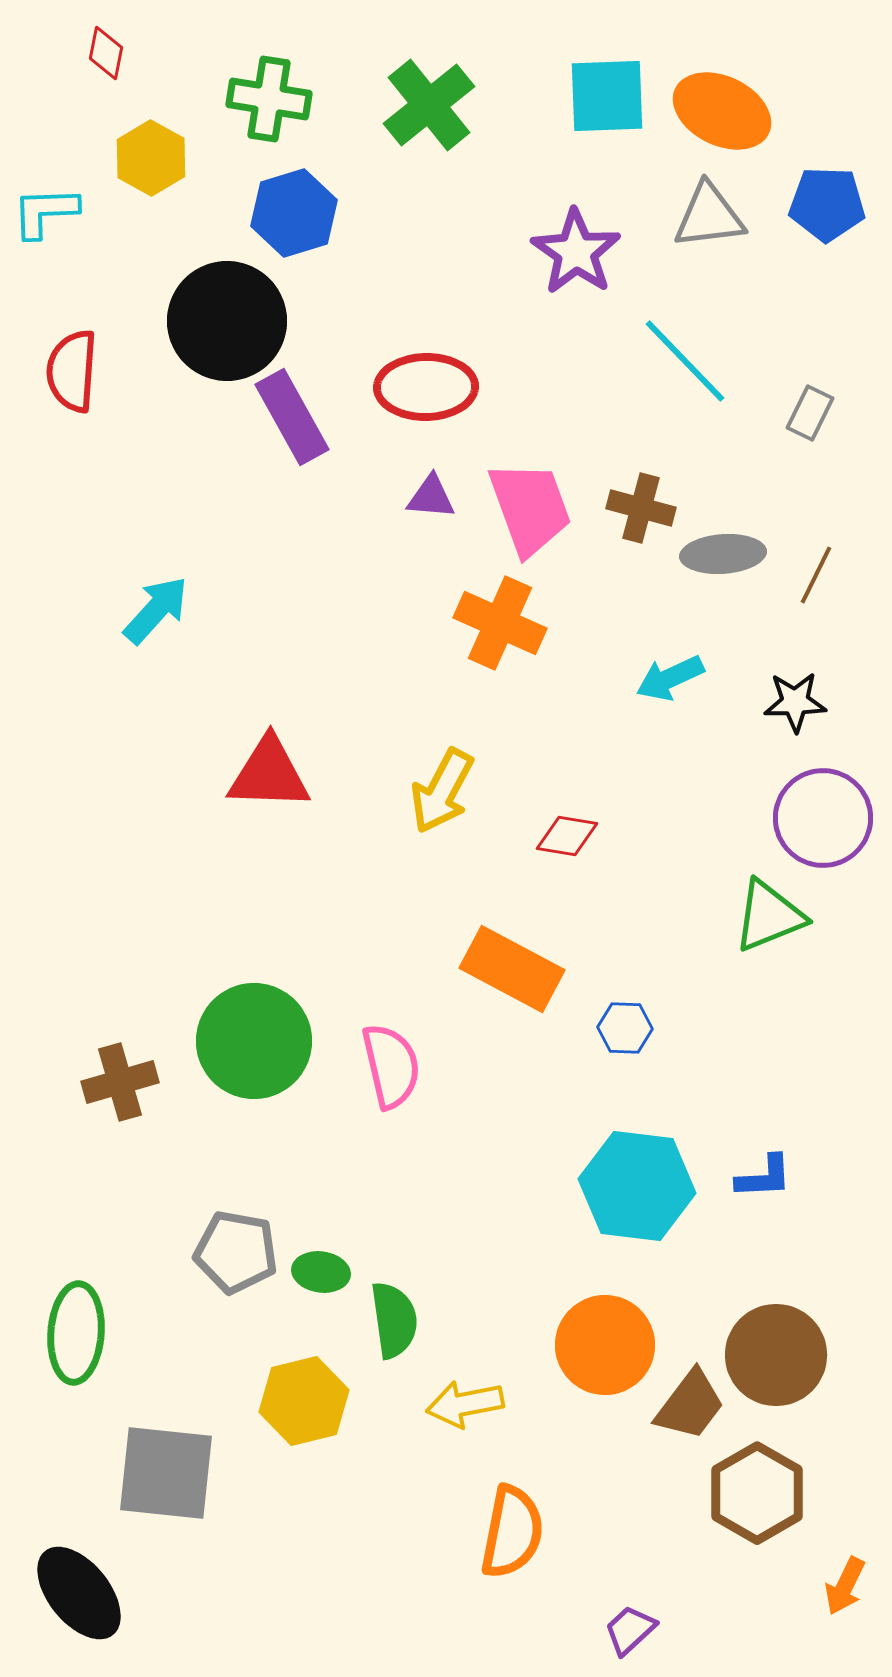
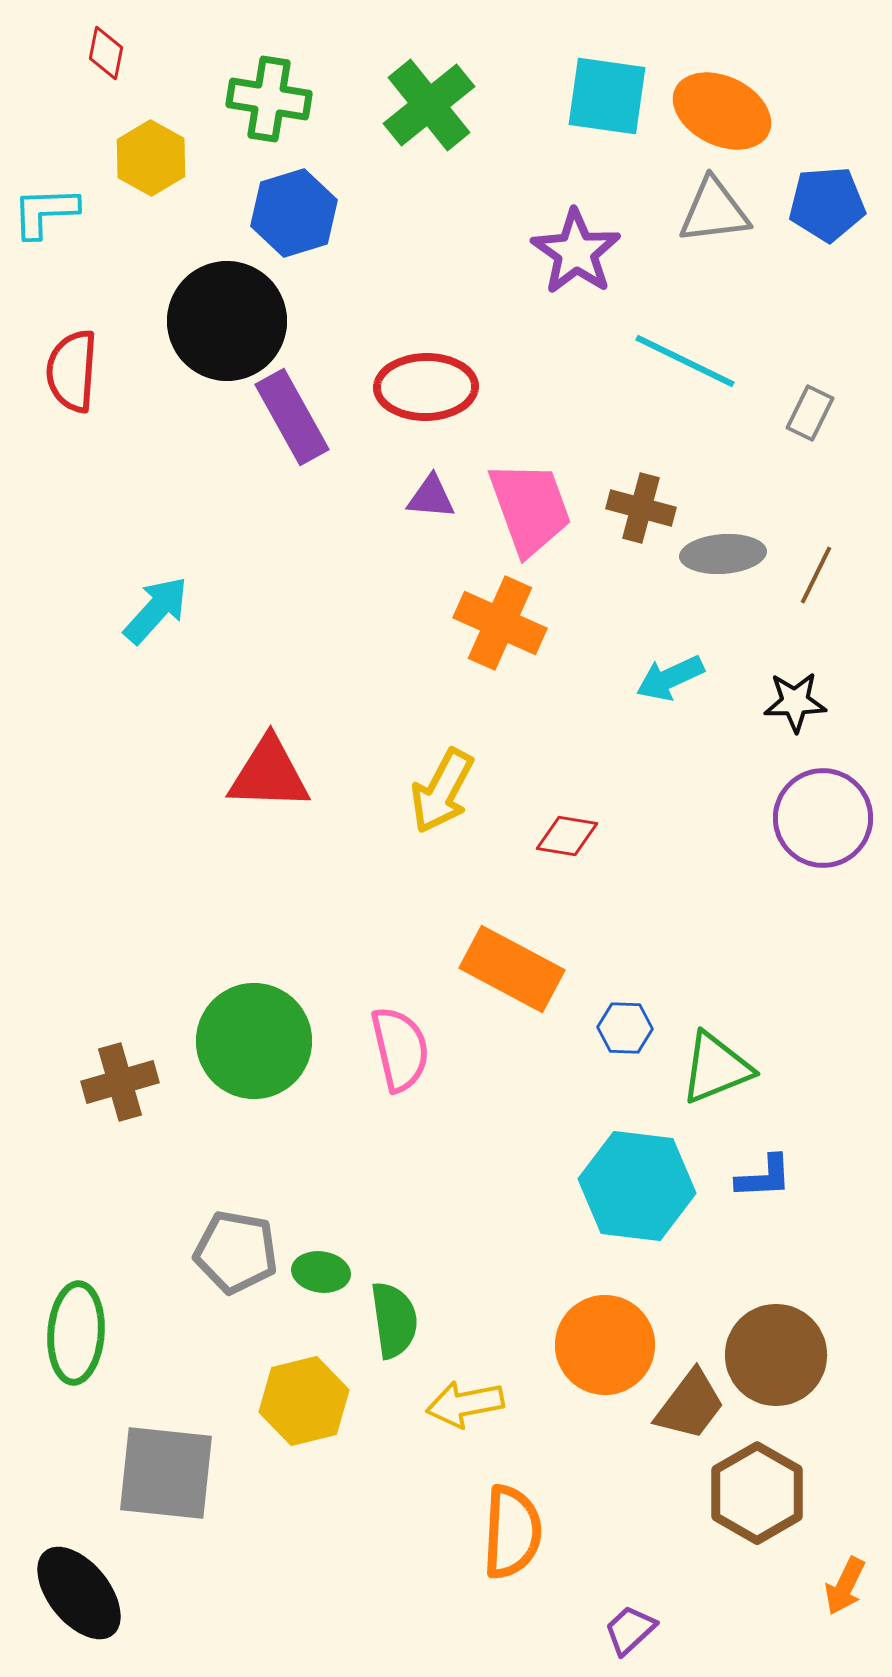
cyan square at (607, 96): rotated 10 degrees clockwise
blue pentagon at (827, 204): rotated 6 degrees counterclockwise
gray triangle at (709, 216): moved 5 px right, 5 px up
cyan line at (685, 361): rotated 20 degrees counterclockwise
green triangle at (769, 916): moved 53 px left, 152 px down
pink semicircle at (391, 1066): moved 9 px right, 17 px up
orange semicircle at (512, 1532): rotated 8 degrees counterclockwise
